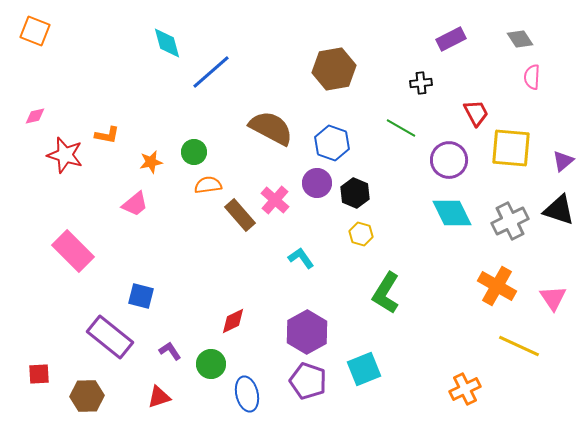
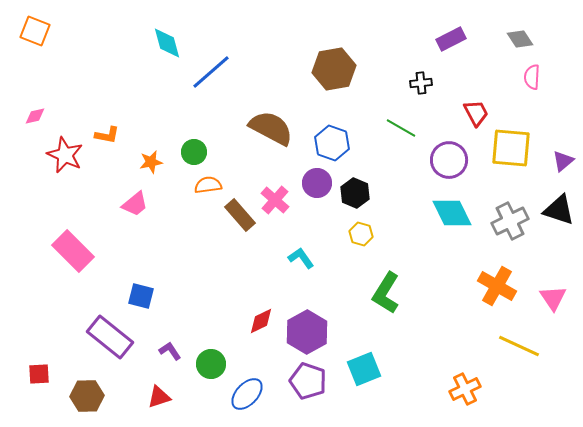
red star at (65, 155): rotated 9 degrees clockwise
red diamond at (233, 321): moved 28 px right
blue ellipse at (247, 394): rotated 56 degrees clockwise
